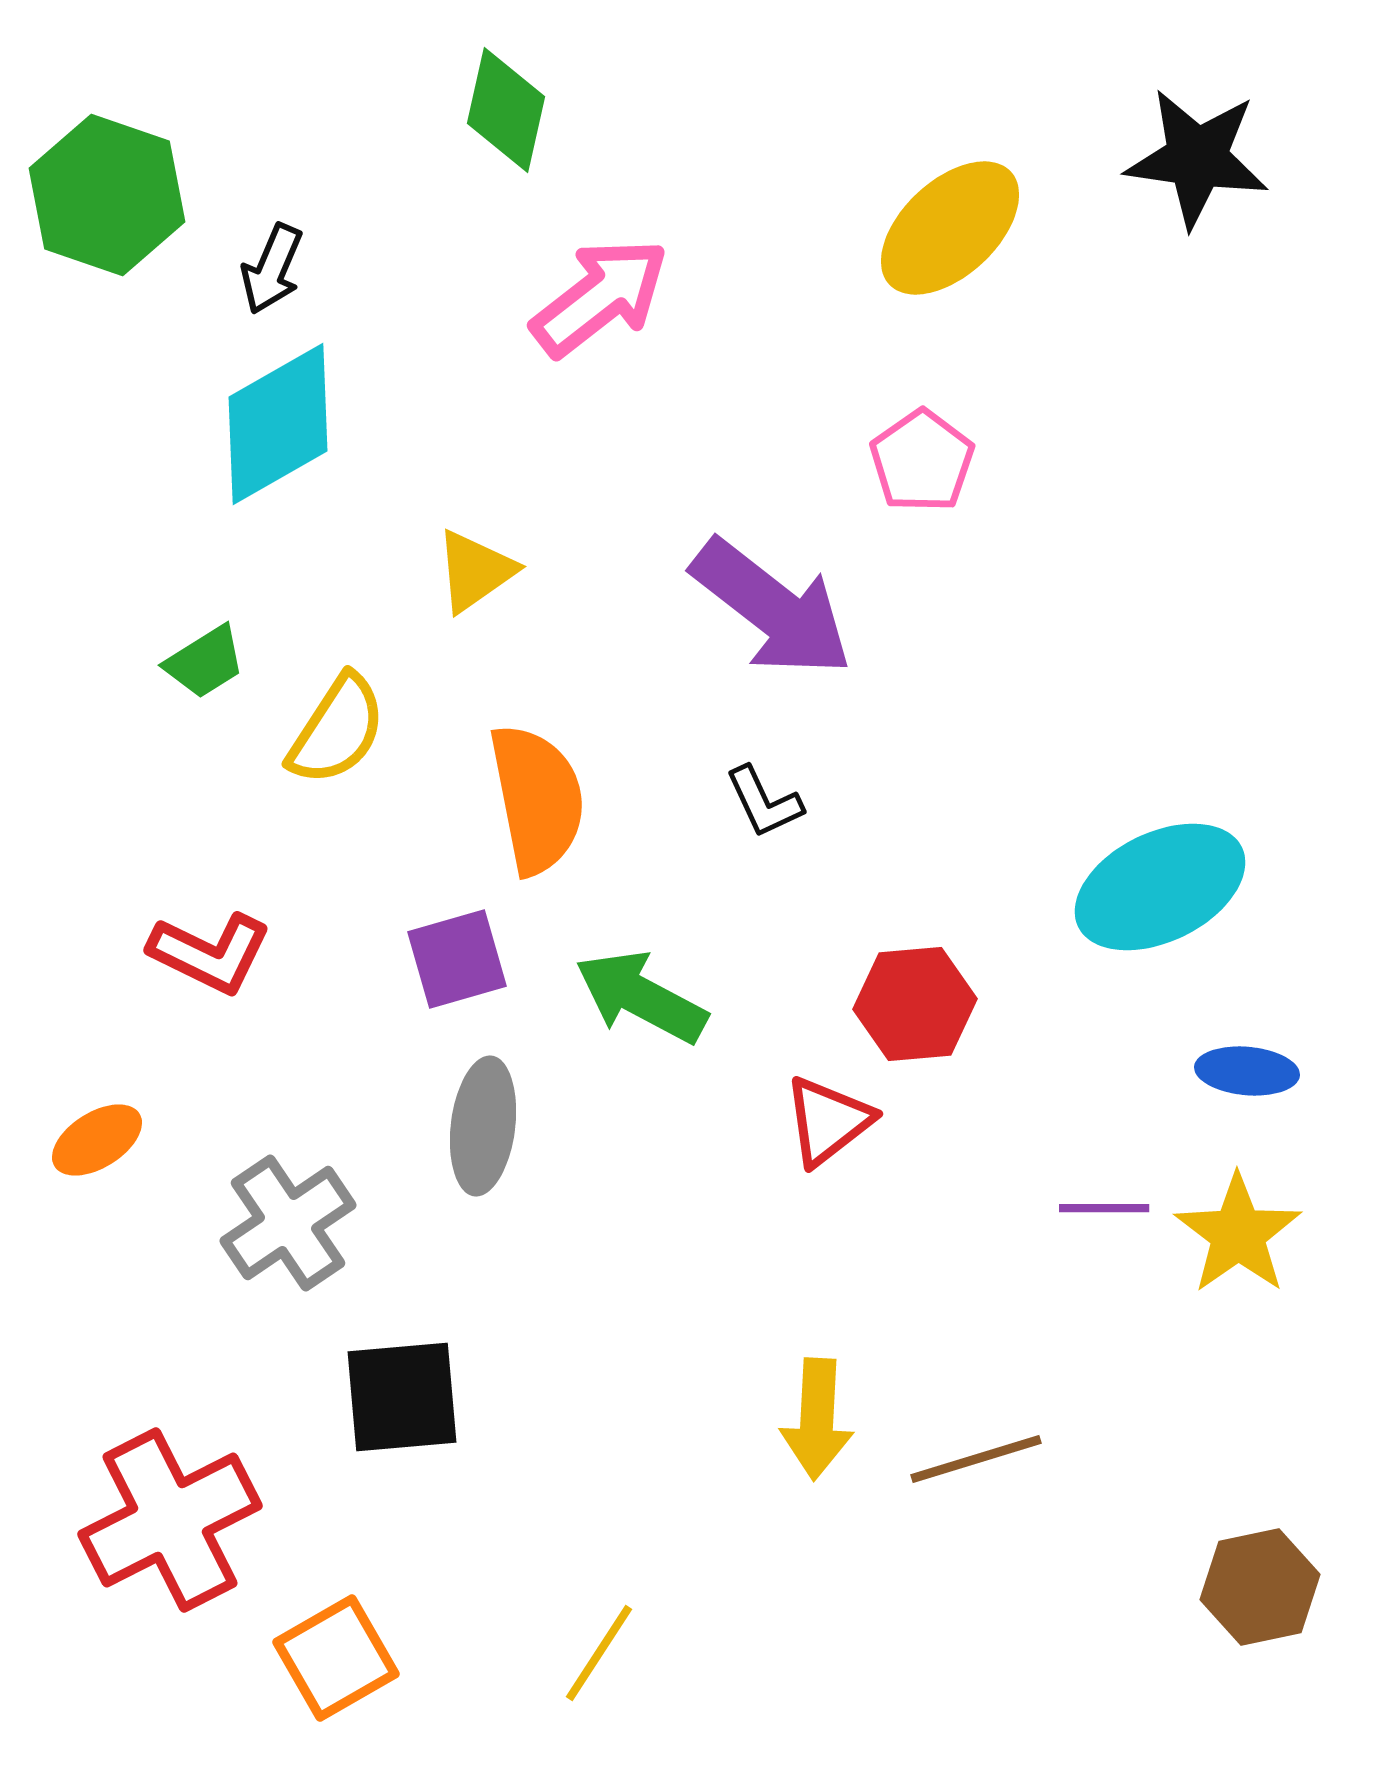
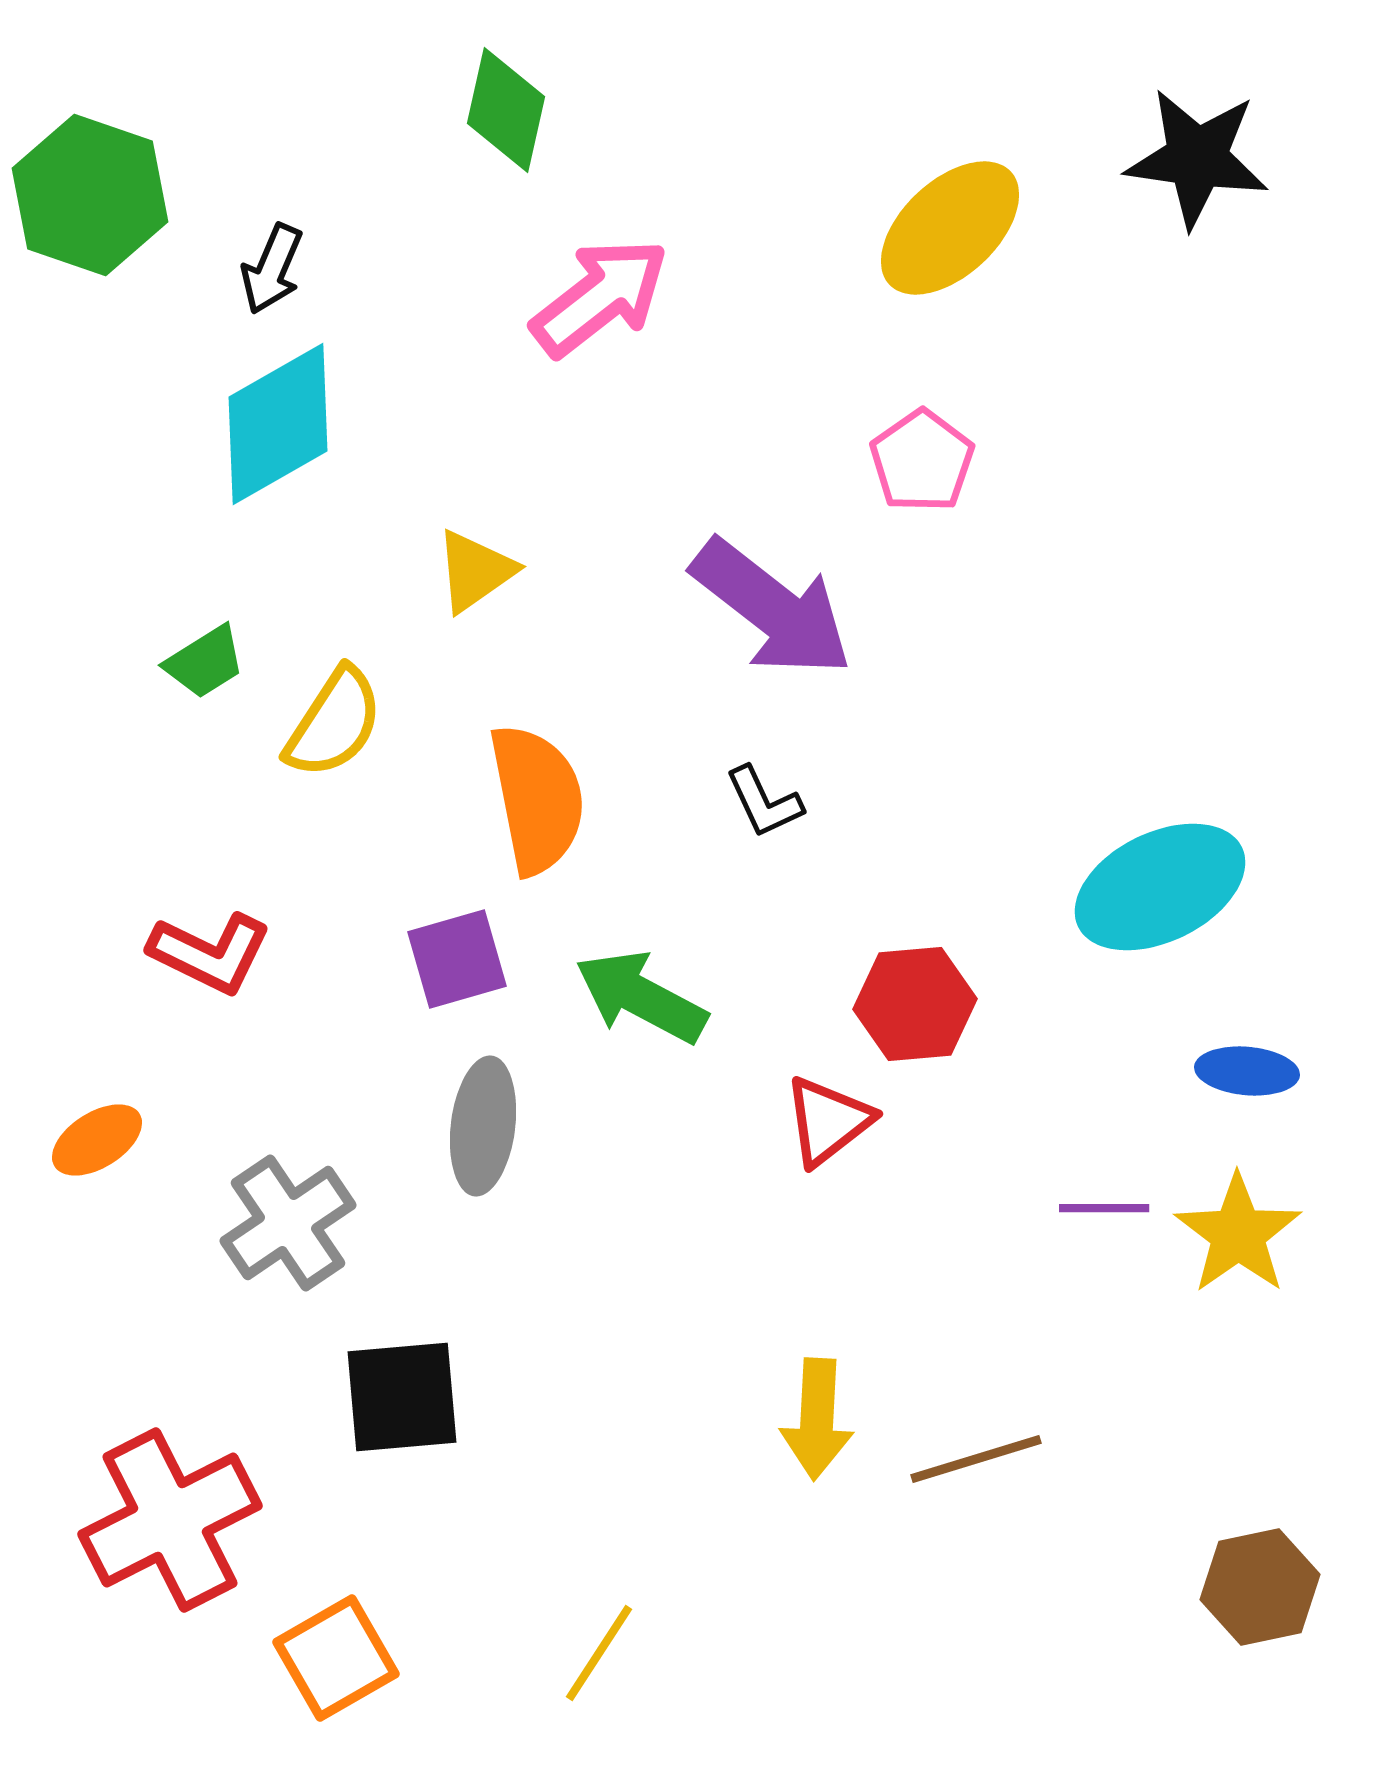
green hexagon: moved 17 px left
yellow semicircle: moved 3 px left, 7 px up
